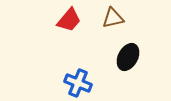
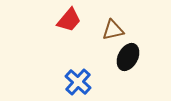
brown triangle: moved 12 px down
blue cross: moved 1 px up; rotated 20 degrees clockwise
